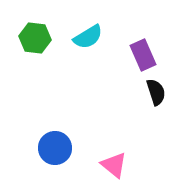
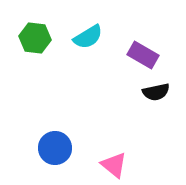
purple rectangle: rotated 36 degrees counterclockwise
black semicircle: rotated 96 degrees clockwise
